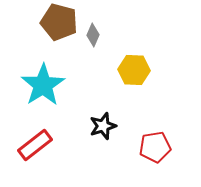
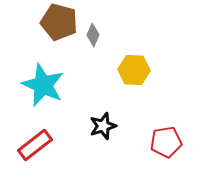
cyan star: rotated 15 degrees counterclockwise
red pentagon: moved 11 px right, 5 px up
